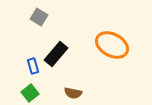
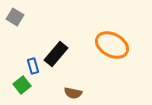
gray square: moved 24 px left
green square: moved 8 px left, 8 px up
